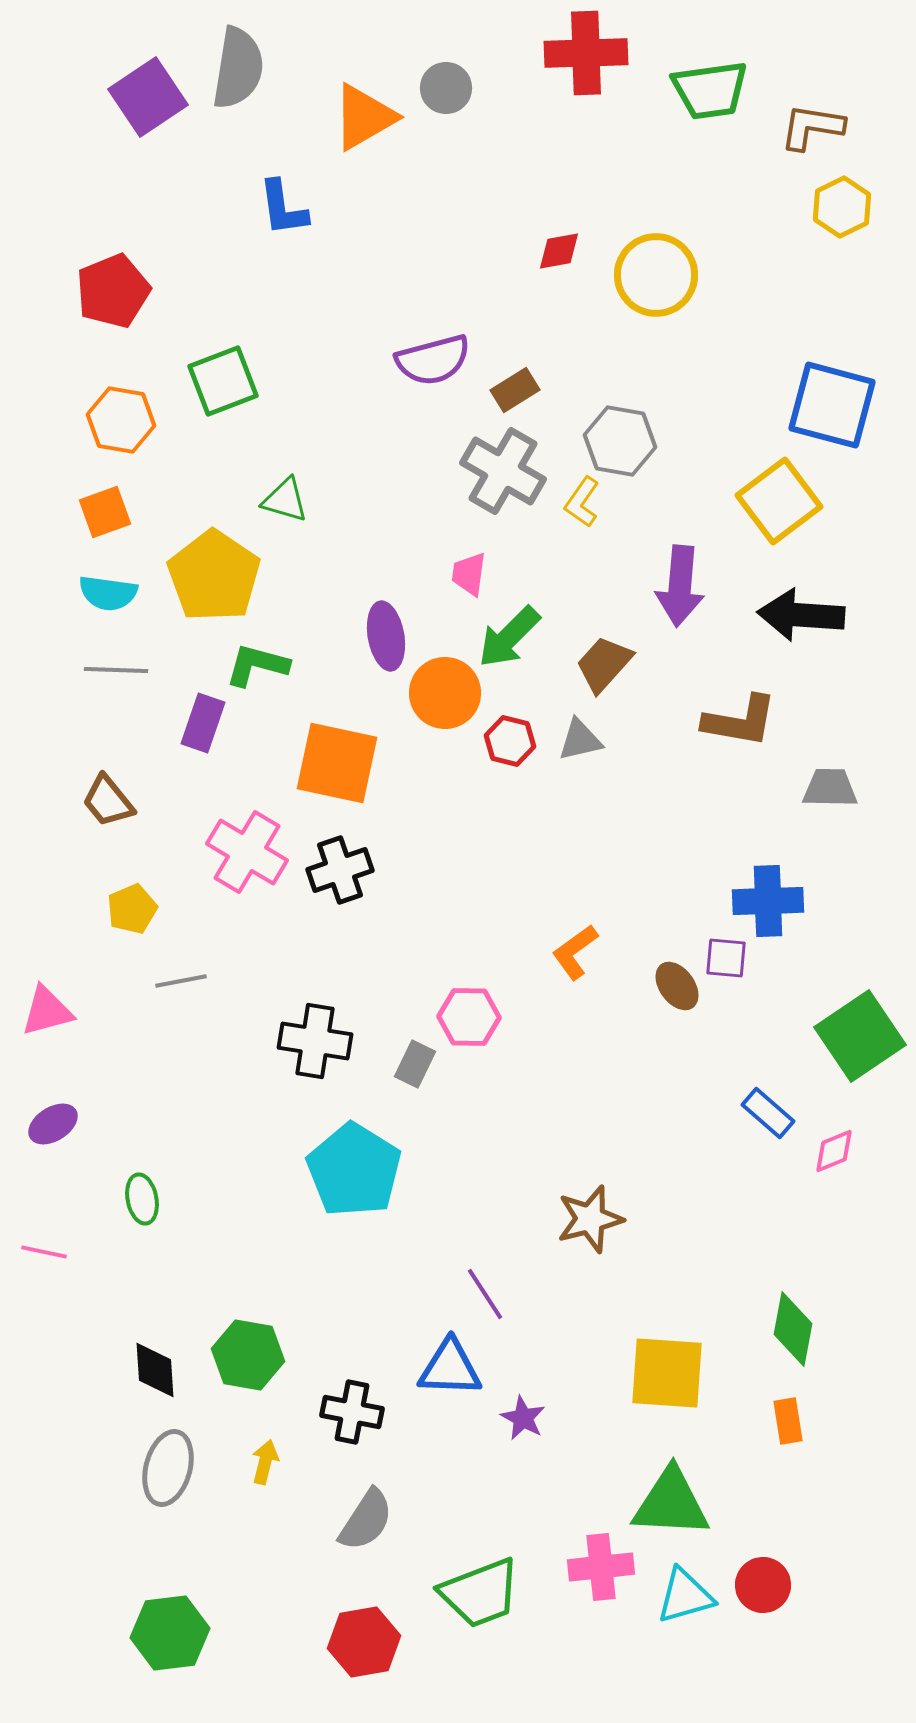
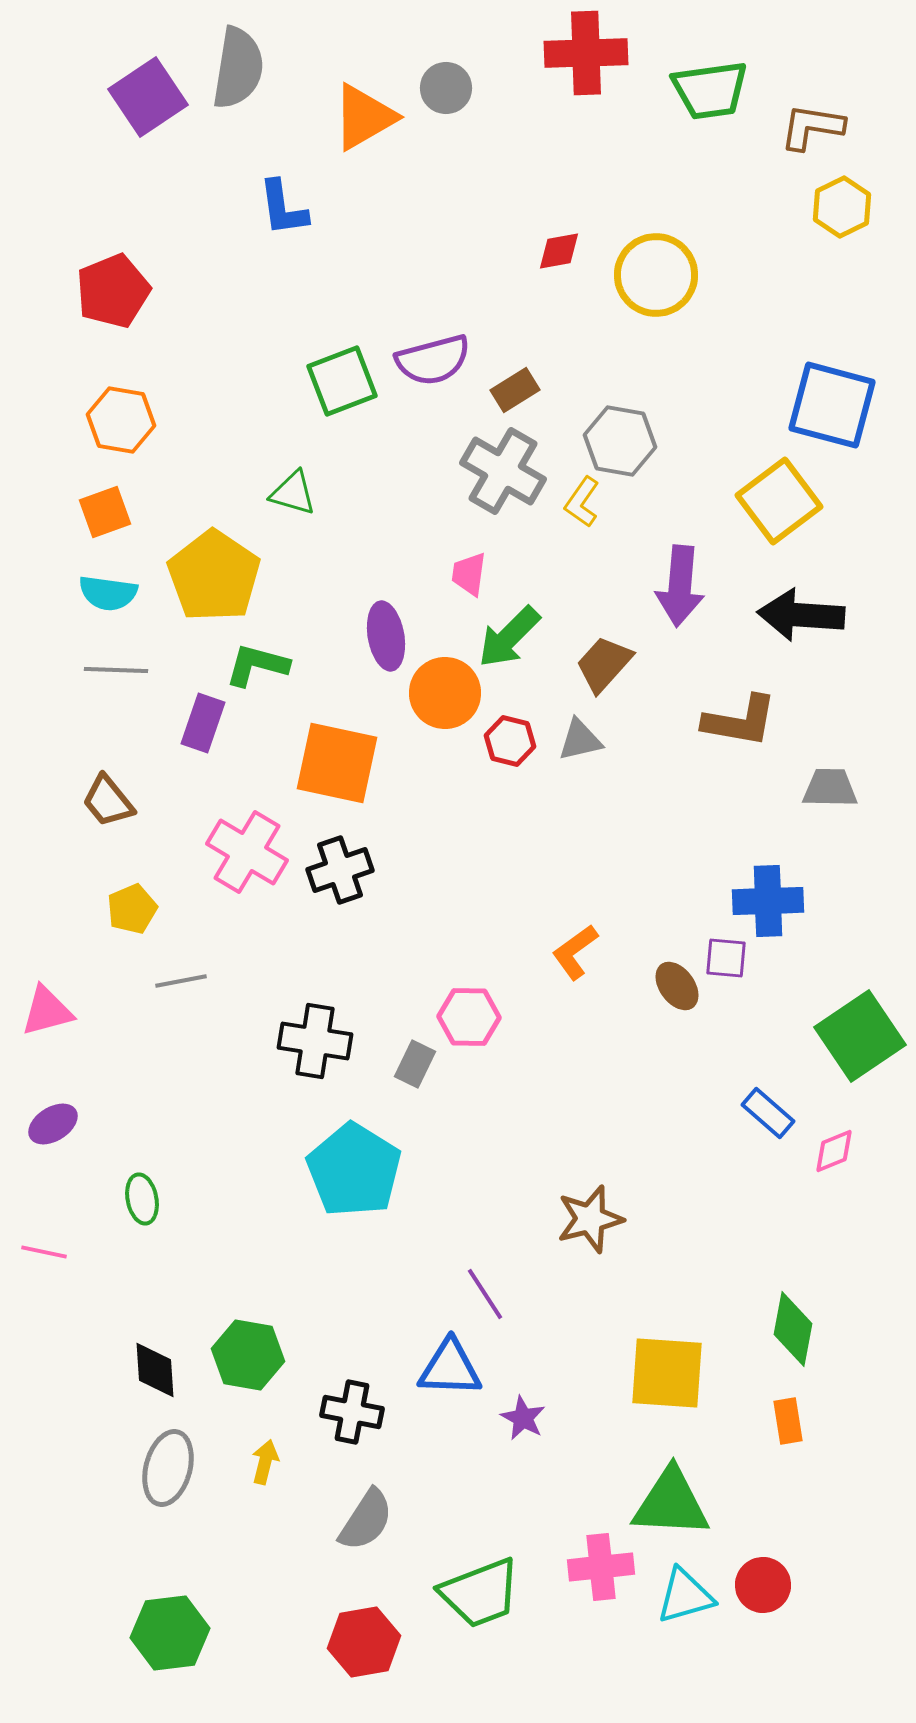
green square at (223, 381): moved 119 px right
green triangle at (285, 500): moved 8 px right, 7 px up
